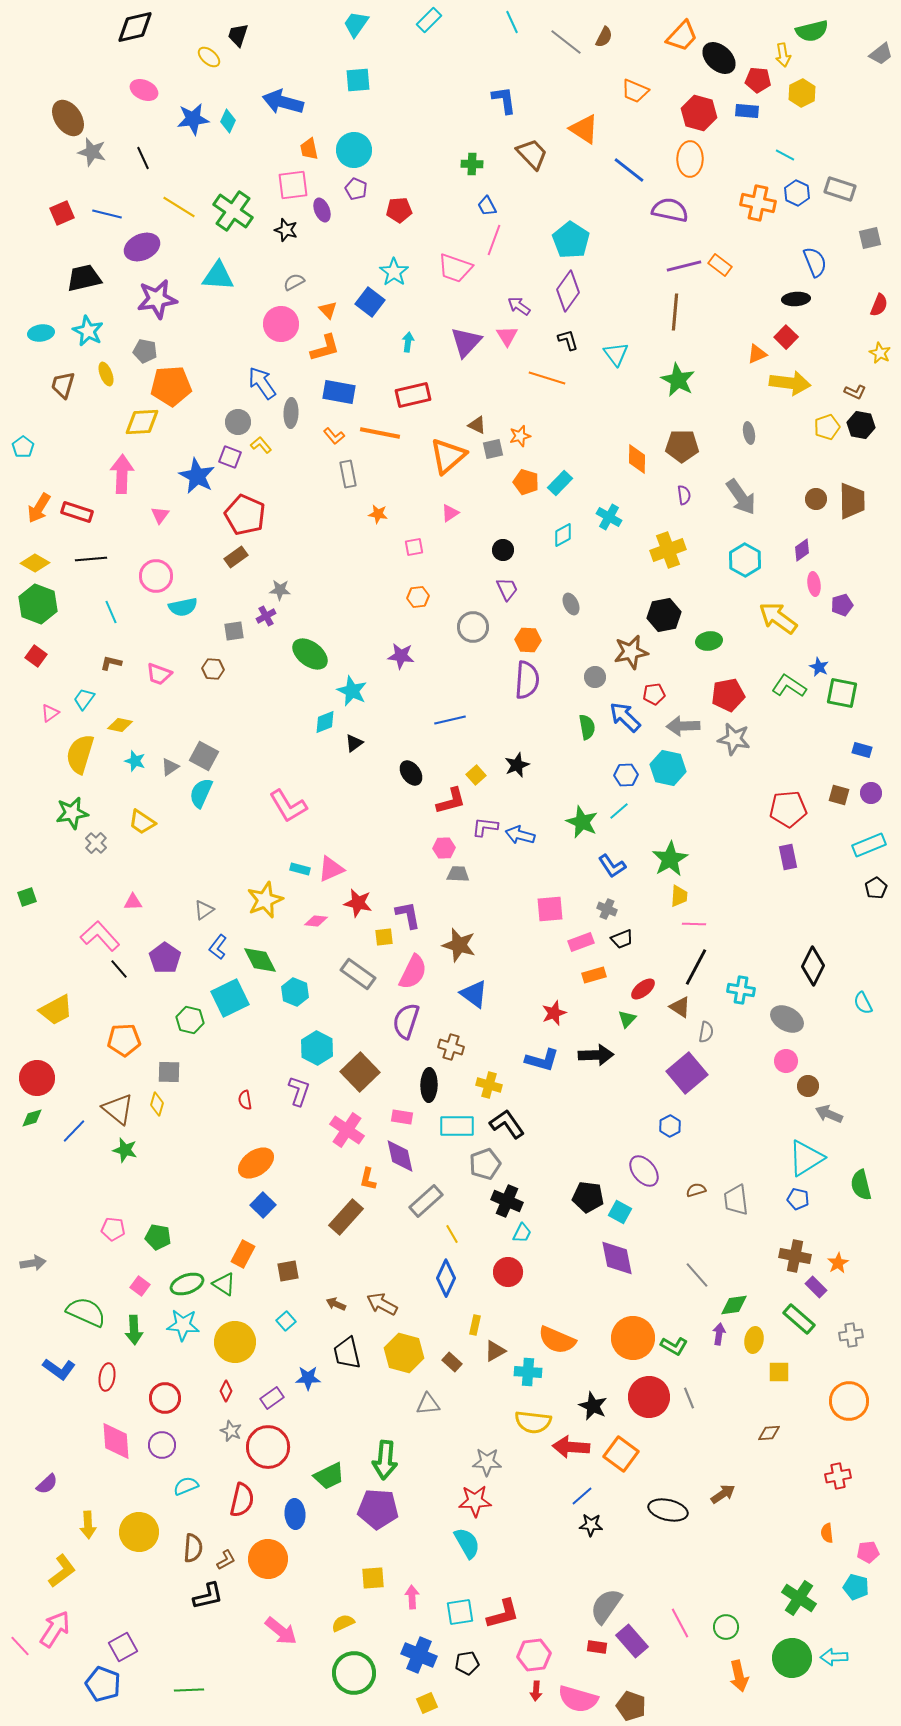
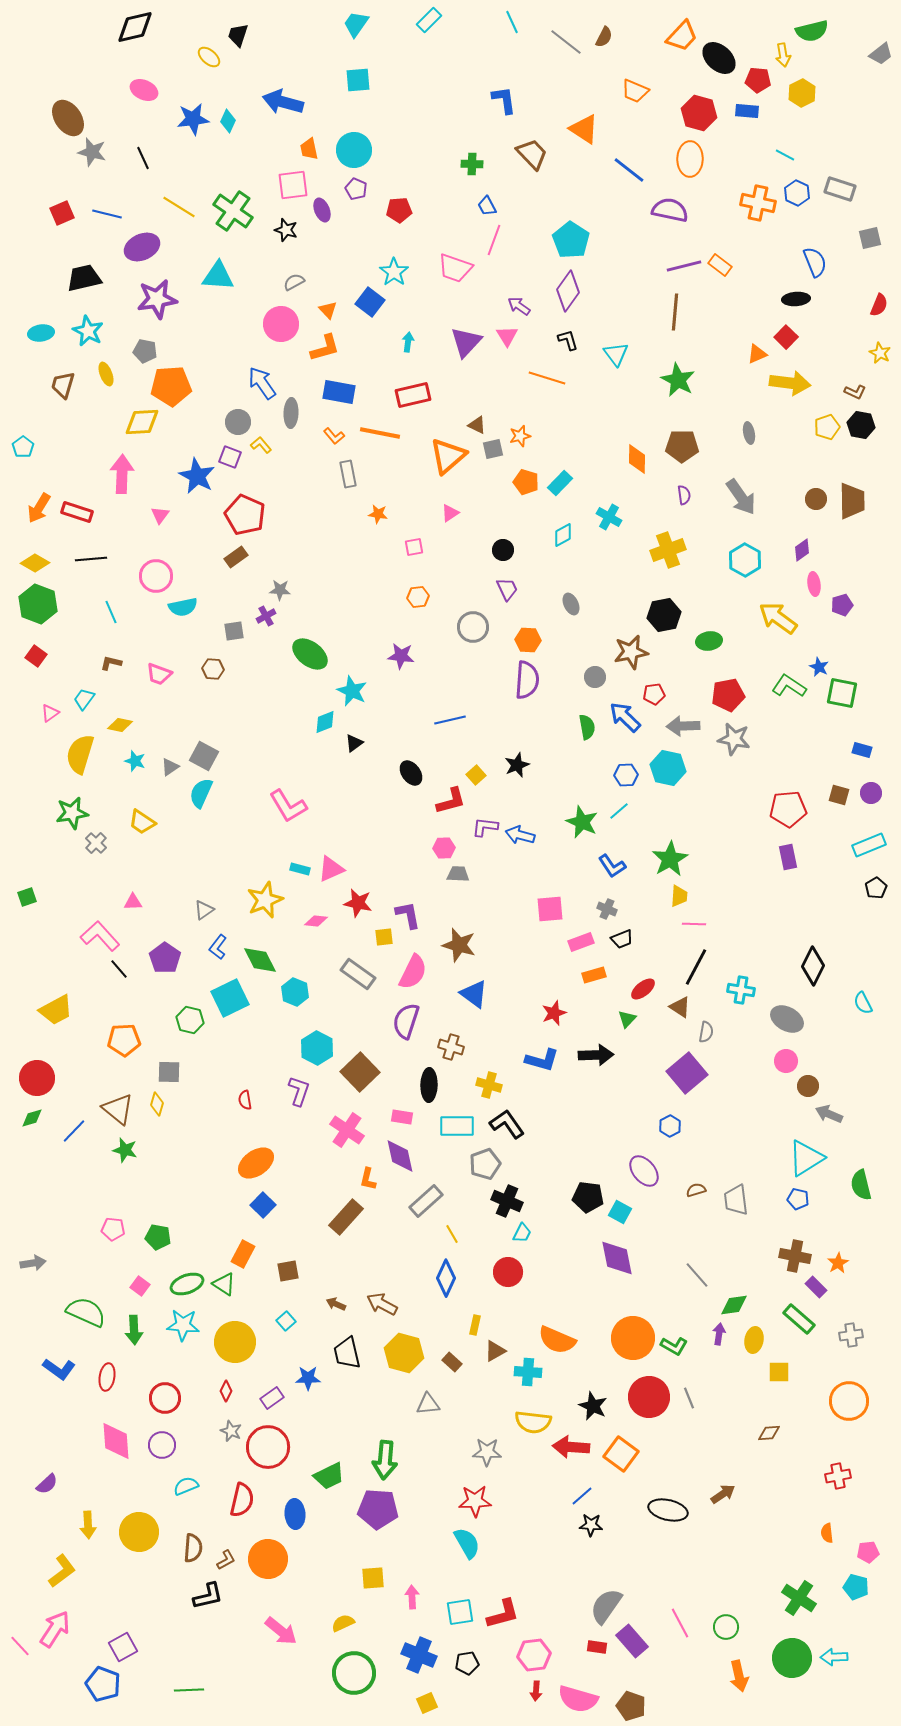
gray star at (487, 1462): moved 10 px up
